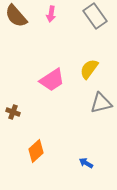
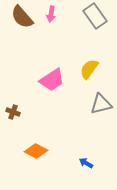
brown semicircle: moved 6 px right, 1 px down
gray triangle: moved 1 px down
orange diamond: rotated 70 degrees clockwise
